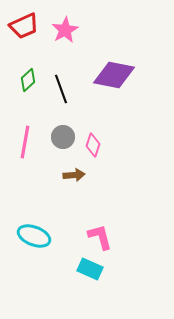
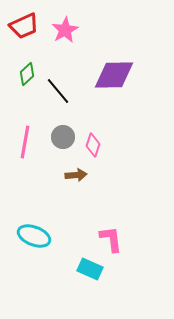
purple diamond: rotated 12 degrees counterclockwise
green diamond: moved 1 px left, 6 px up
black line: moved 3 px left, 2 px down; rotated 20 degrees counterclockwise
brown arrow: moved 2 px right
pink L-shape: moved 11 px right, 2 px down; rotated 8 degrees clockwise
